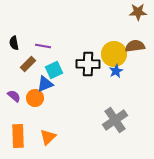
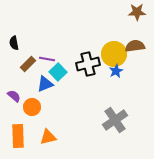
brown star: moved 1 px left
purple line: moved 4 px right, 13 px down
black cross: rotated 15 degrees counterclockwise
cyan square: moved 4 px right, 2 px down; rotated 18 degrees counterclockwise
orange circle: moved 3 px left, 9 px down
orange triangle: rotated 30 degrees clockwise
